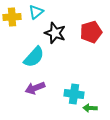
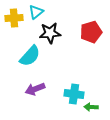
yellow cross: moved 2 px right, 1 px down
black star: moved 5 px left; rotated 25 degrees counterclockwise
cyan semicircle: moved 4 px left, 1 px up
purple arrow: moved 1 px down
green arrow: moved 1 px right, 1 px up
